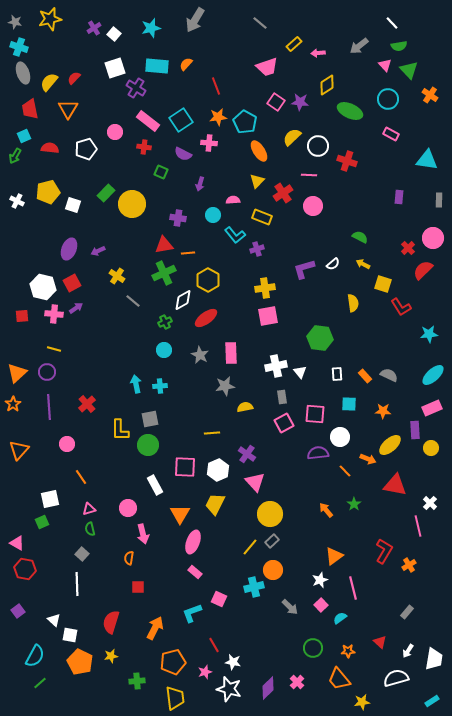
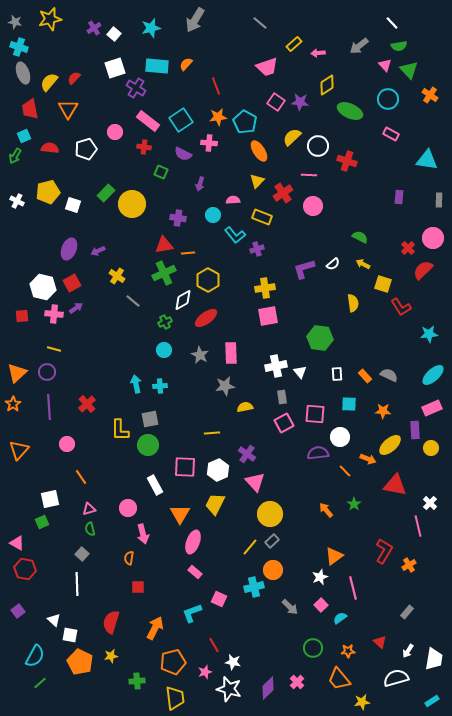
white star at (320, 580): moved 3 px up
